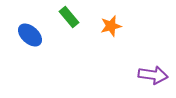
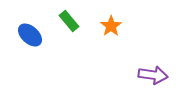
green rectangle: moved 4 px down
orange star: rotated 20 degrees counterclockwise
